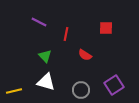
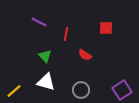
purple square: moved 8 px right, 5 px down
yellow line: rotated 28 degrees counterclockwise
